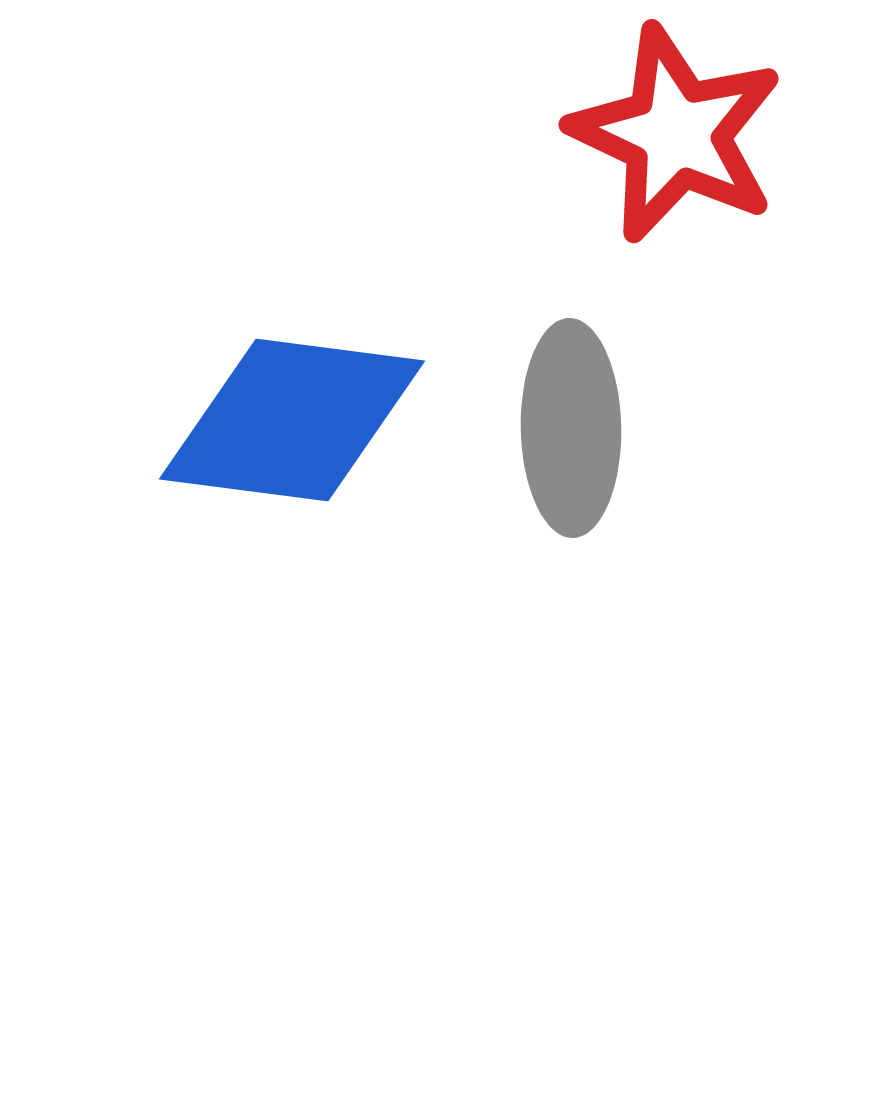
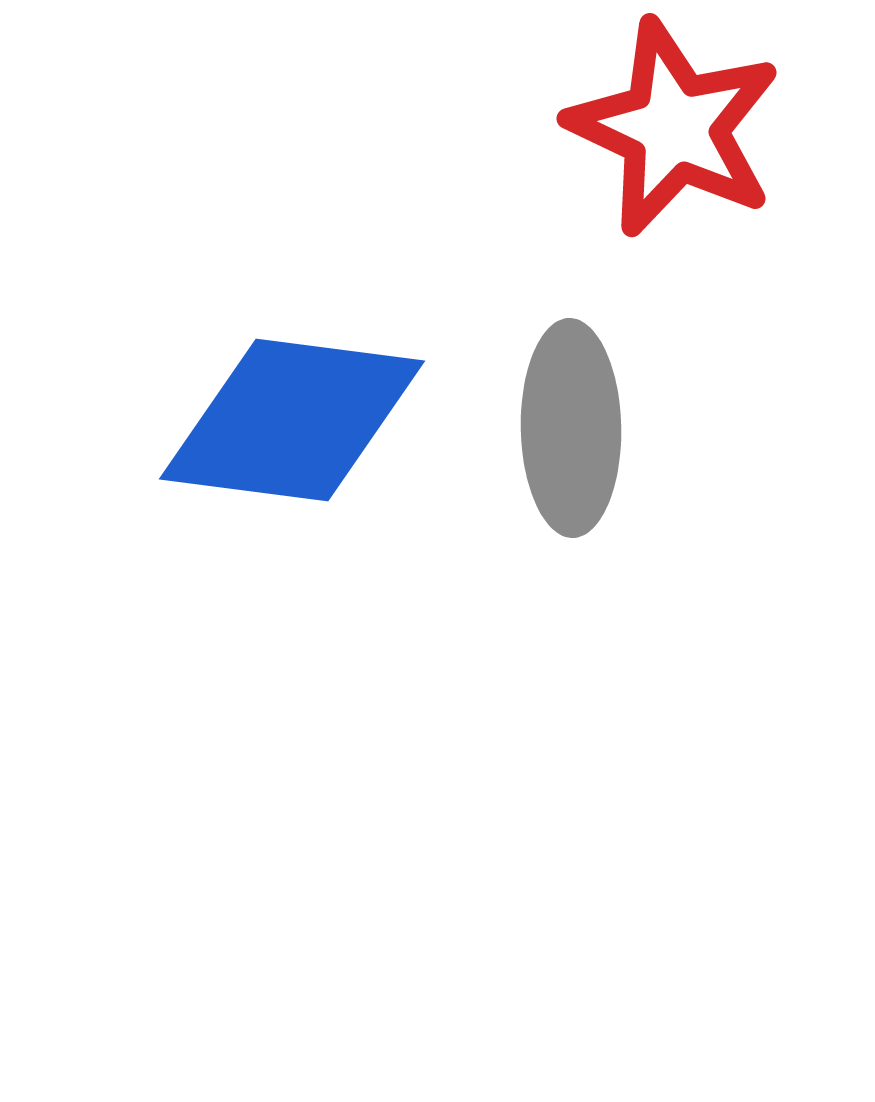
red star: moved 2 px left, 6 px up
